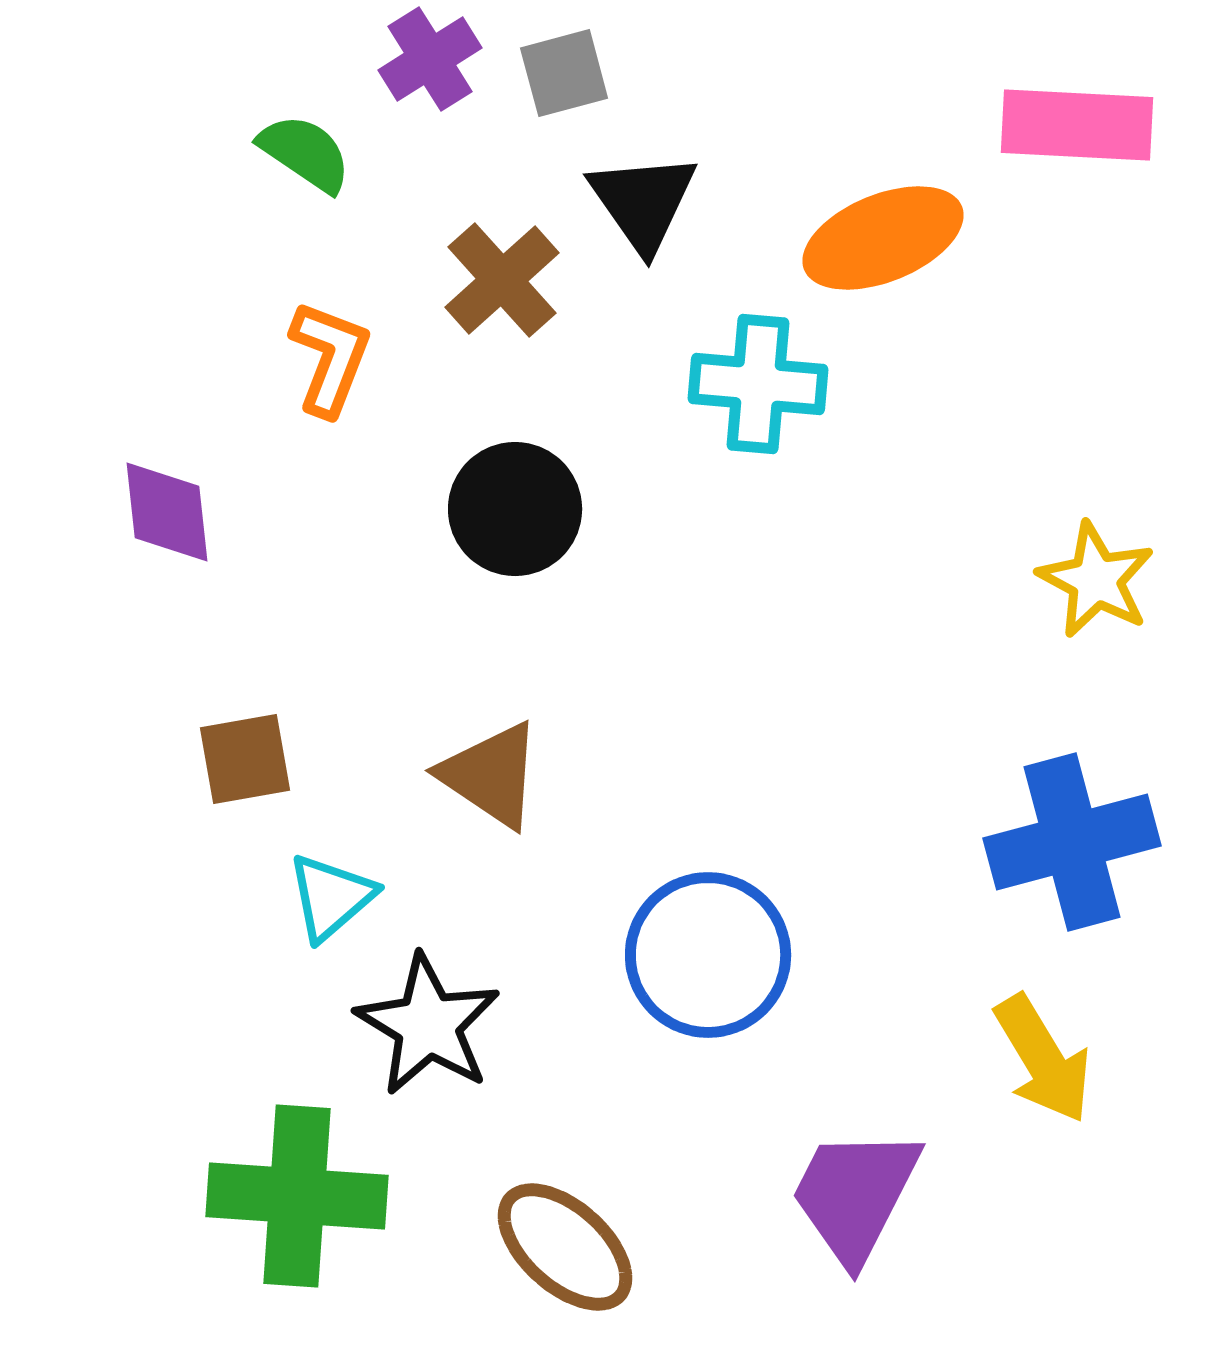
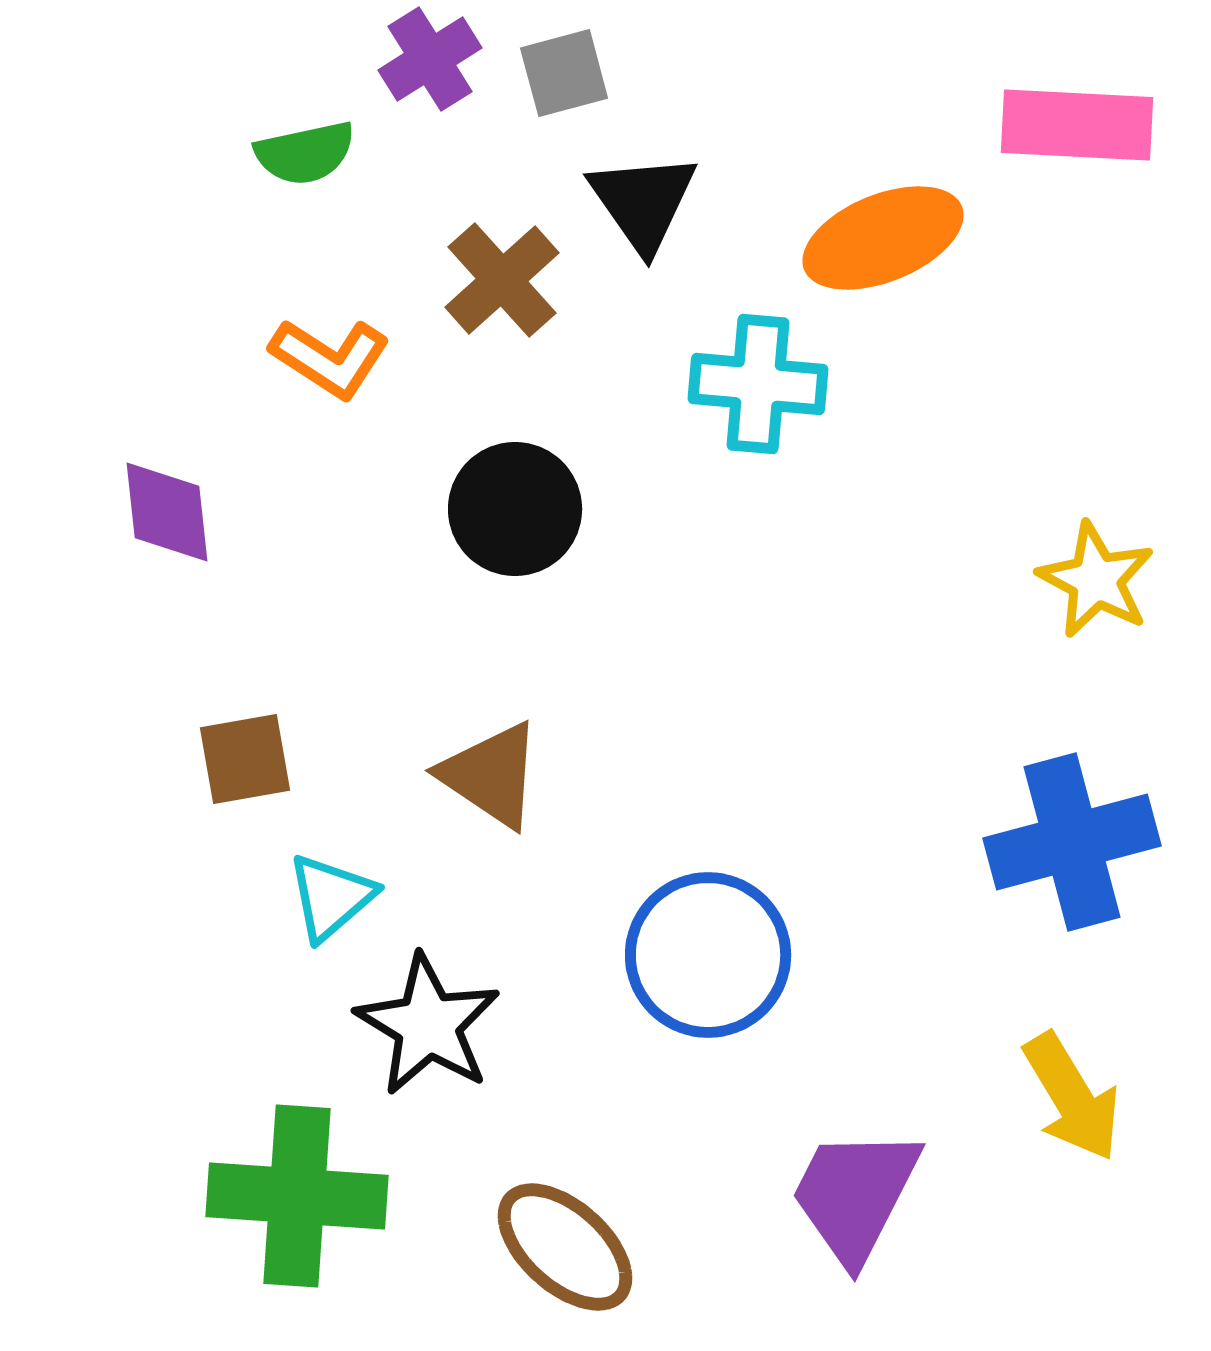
green semicircle: rotated 134 degrees clockwise
orange L-shape: rotated 102 degrees clockwise
yellow arrow: moved 29 px right, 38 px down
